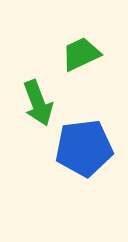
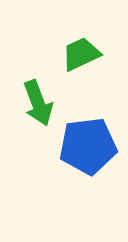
blue pentagon: moved 4 px right, 2 px up
